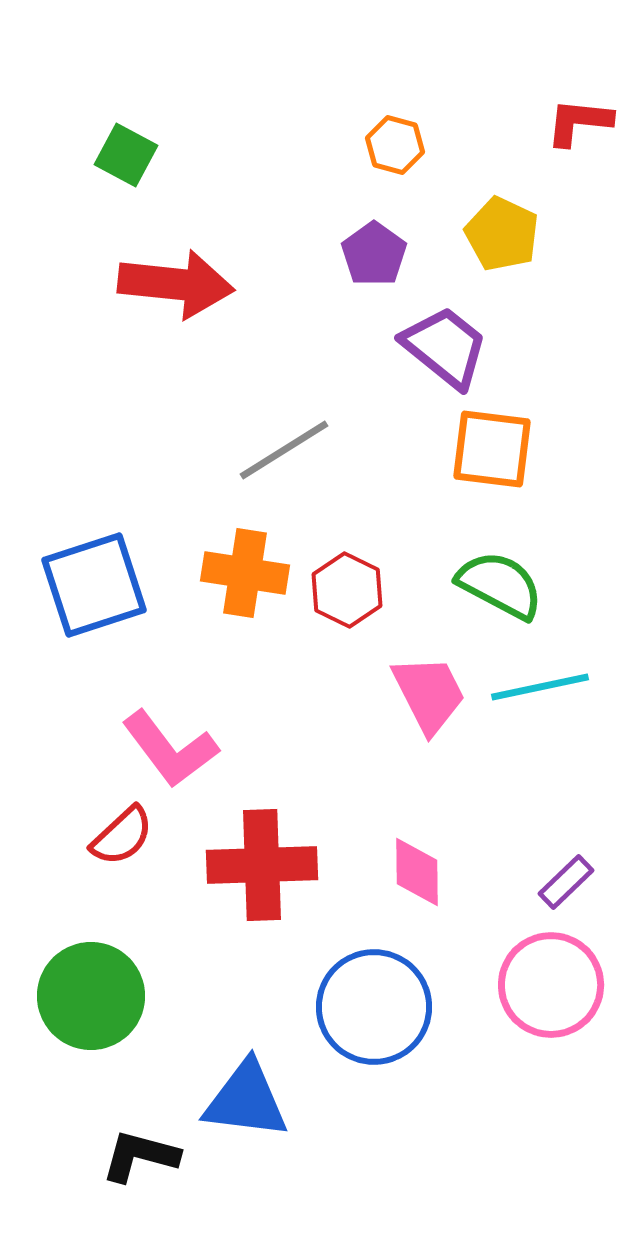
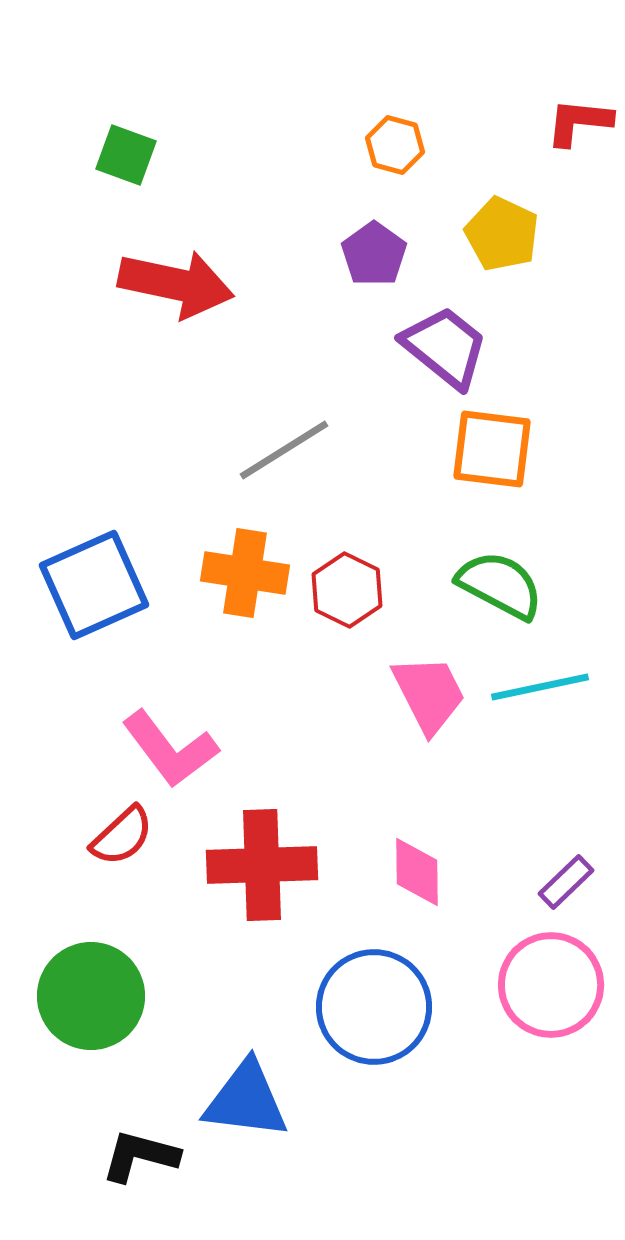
green square: rotated 8 degrees counterclockwise
red arrow: rotated 6 degrees clockwise
blue square: rotated 6 degrees counterclockwise
